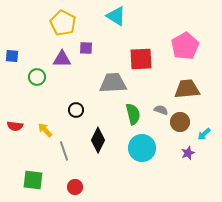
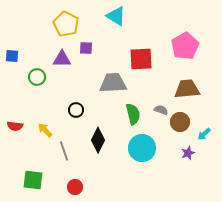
yellow pentagon: moved 3 px right, 1 px down
